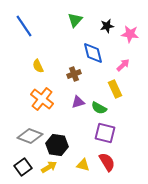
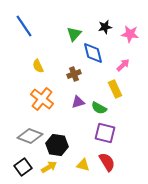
green triangle: moved 1 px left, 14 px down
black star: moved 2 px left, 1 px down
